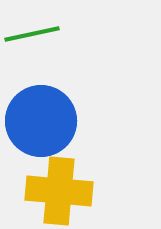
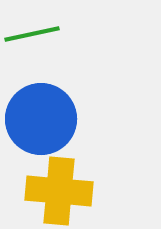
blue circle: moved 2 px up
